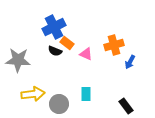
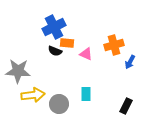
orange rectangle: rotated 32 degrees counterclockwise
gray star: moved 11 px down
yellow arrow: moved 1 px down
black rectangle: rotated 63 degrees clockwise
